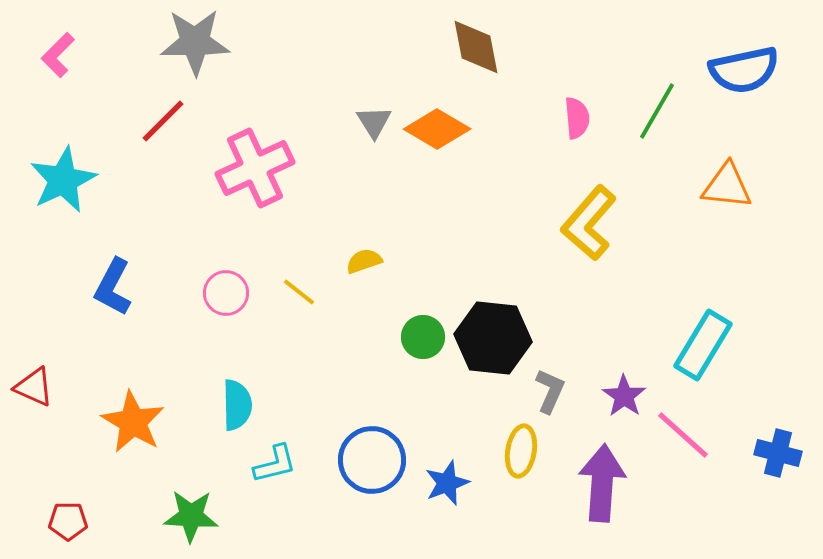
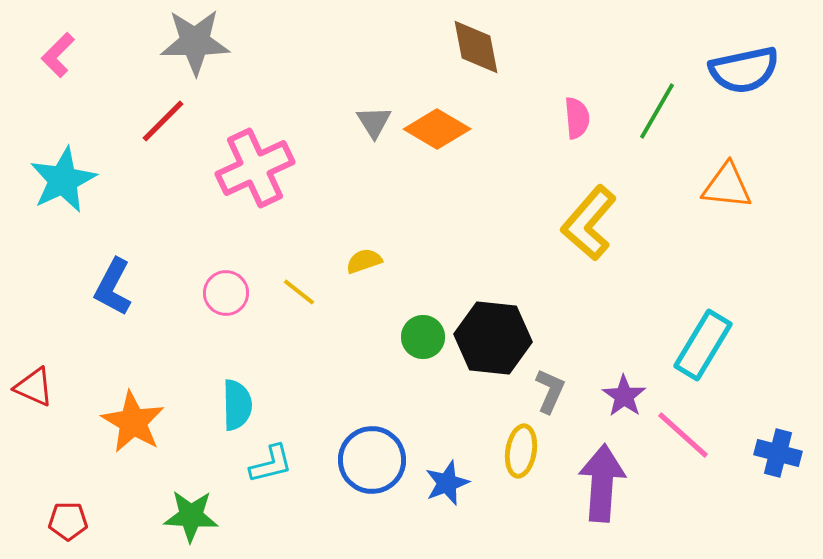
cyan L-shape: moved 4 px left
